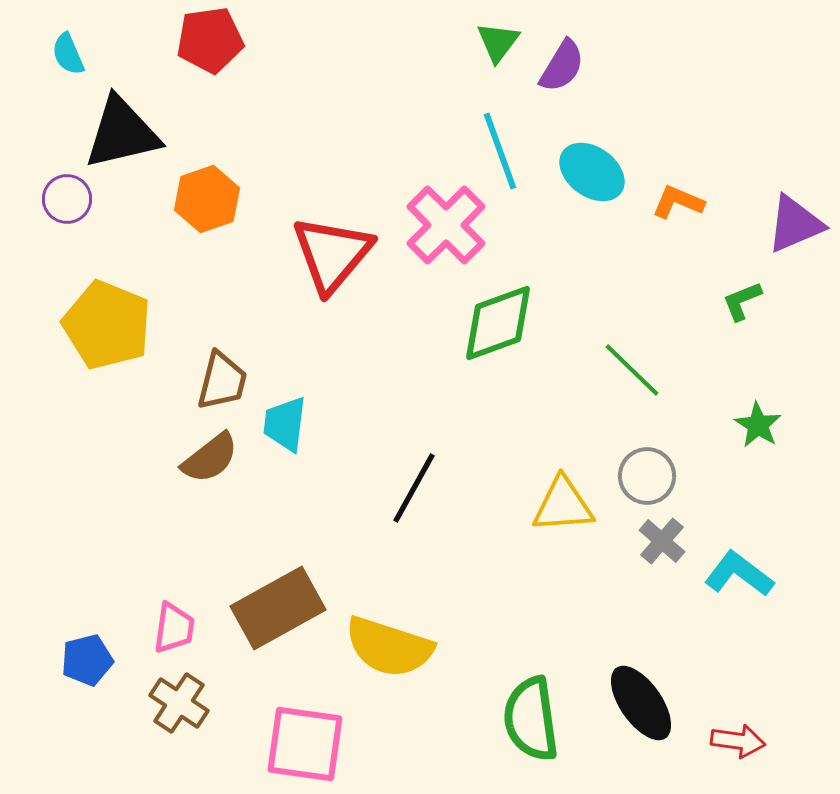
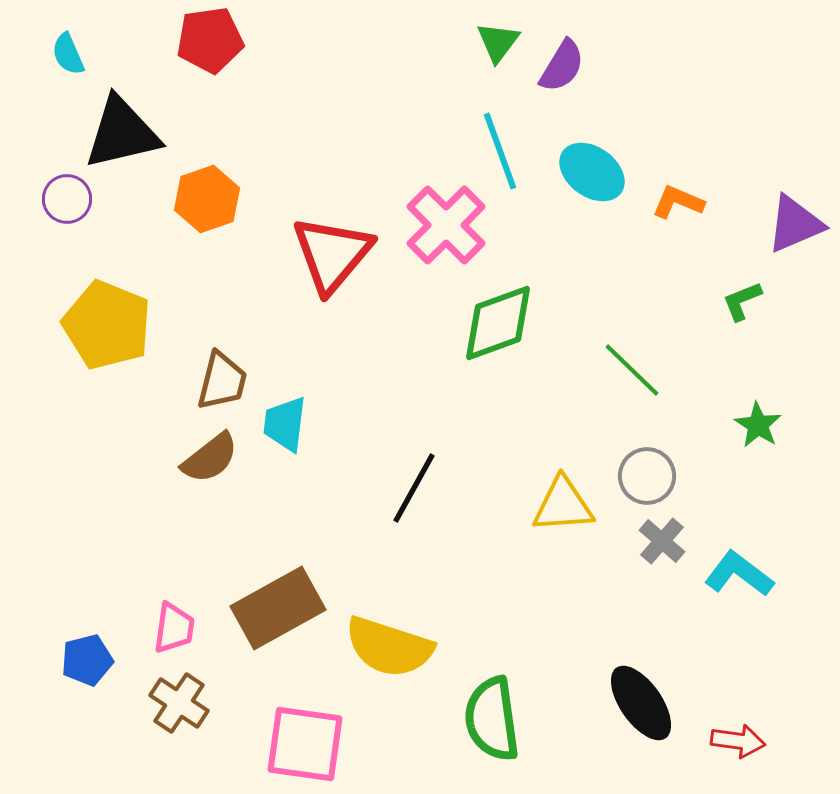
green semicircle: moved 39 px left
